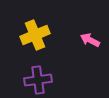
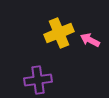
yellow cross: moved 24 px right, 2 px up
